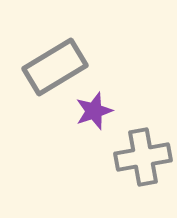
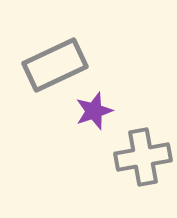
gray rectangle: moved 2 px up; rotated 6 degrees clockwise
